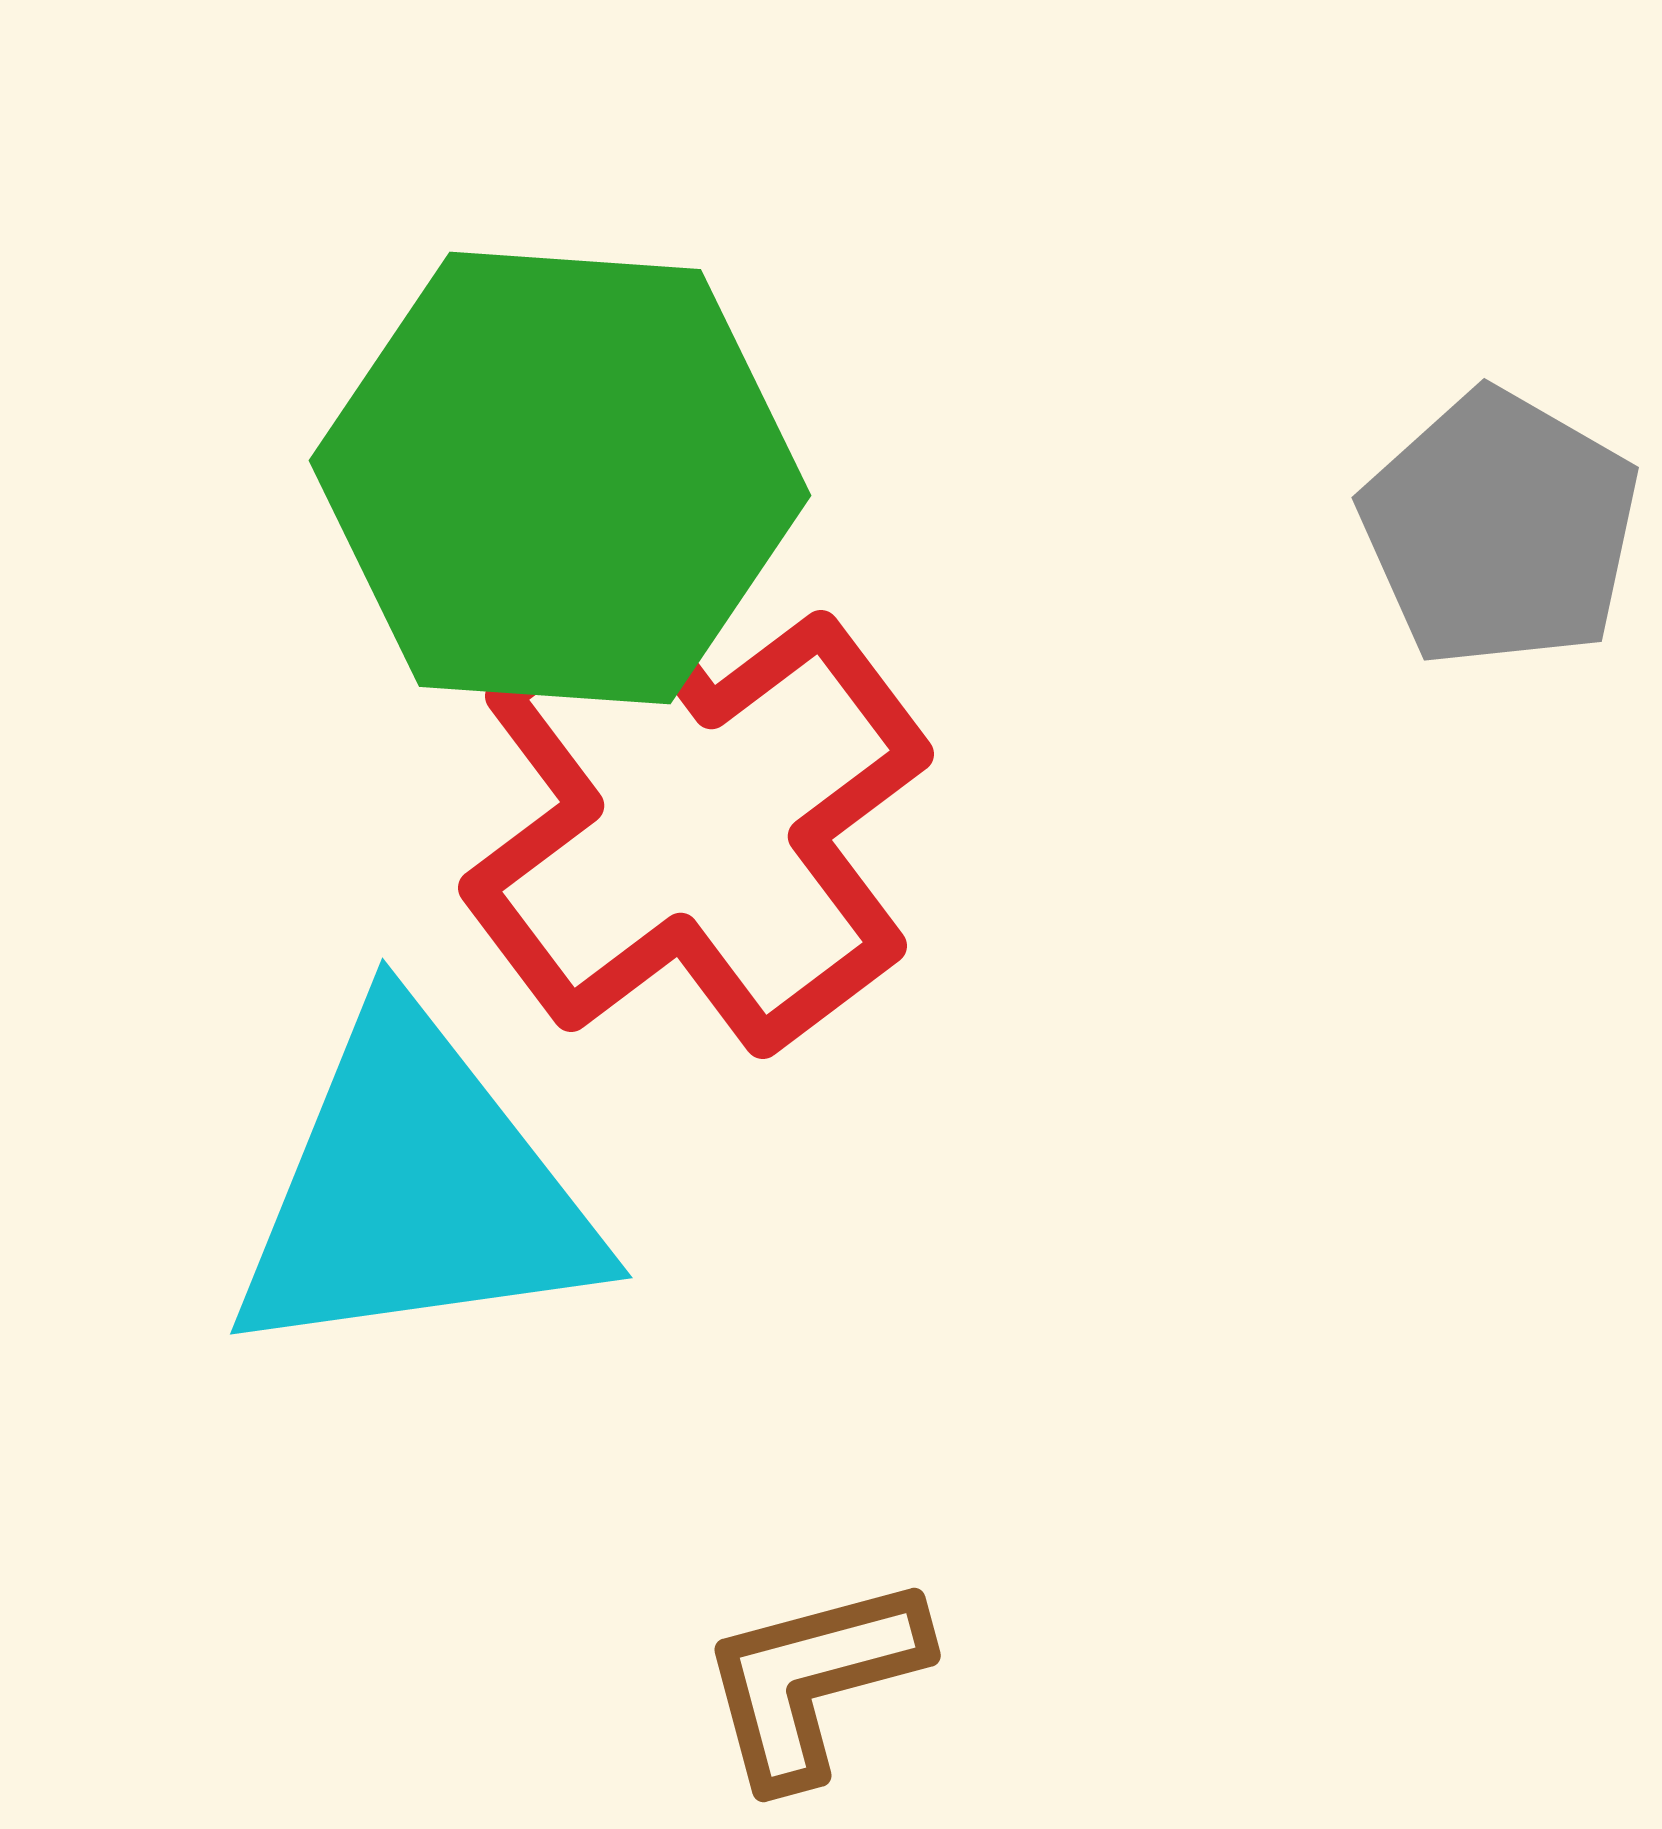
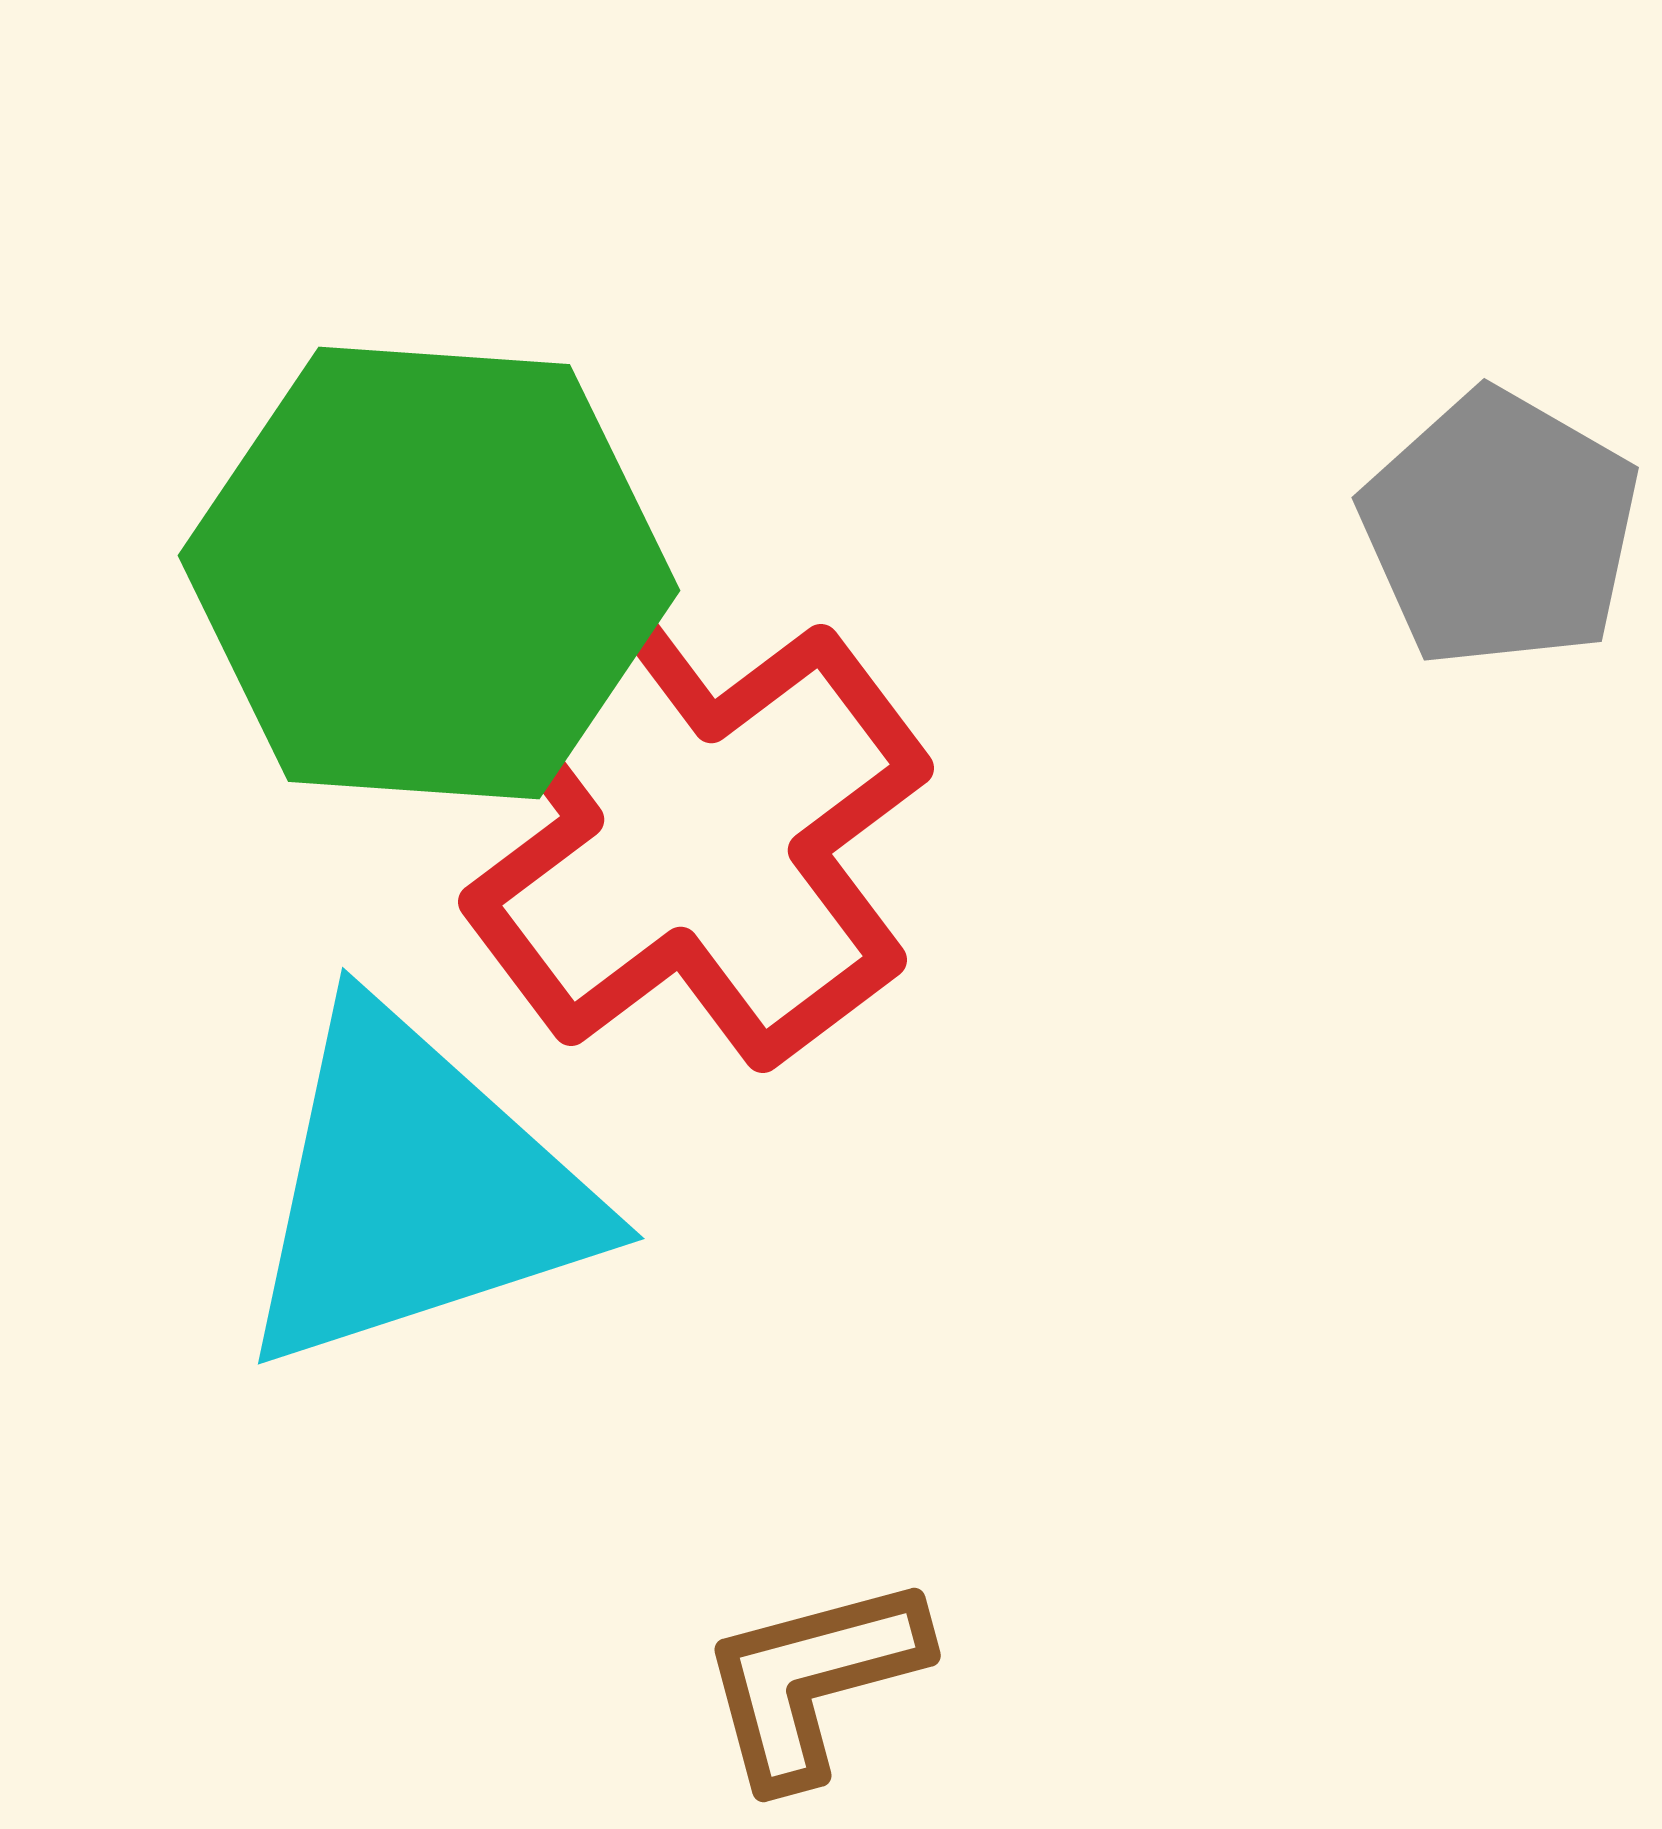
green hexagon: moved 131 px left, 95 px down
red cross: moved 14 px down
cyan triangle: rotated 10 degrees counterclockwise
